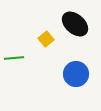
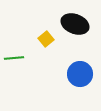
black ellipse: rotated 20 degrees counterclockwise
blue circle: moved 4 px right
